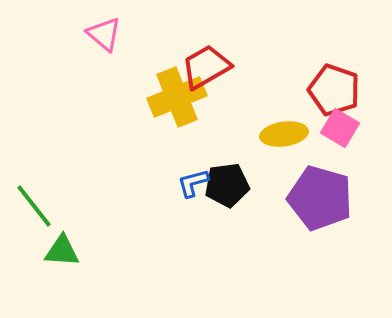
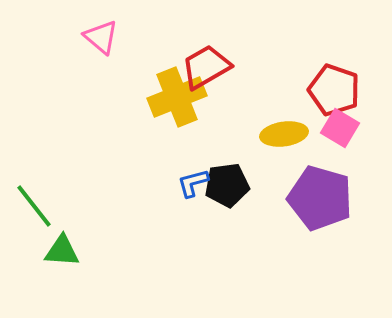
pink triangle: moved 3 px left, 3 px down
